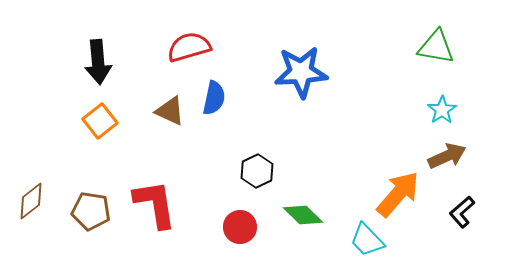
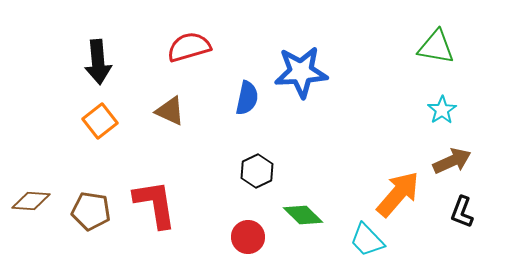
blue semicircle: moved 33 px right
brown arrow: moved 5 px right, 5 px down
brown diamond: rotated 42 degrees clockwise
black L-shape: rotated 28 degrees counterclockwise
red circle: moved 8 px right, 10 px down
